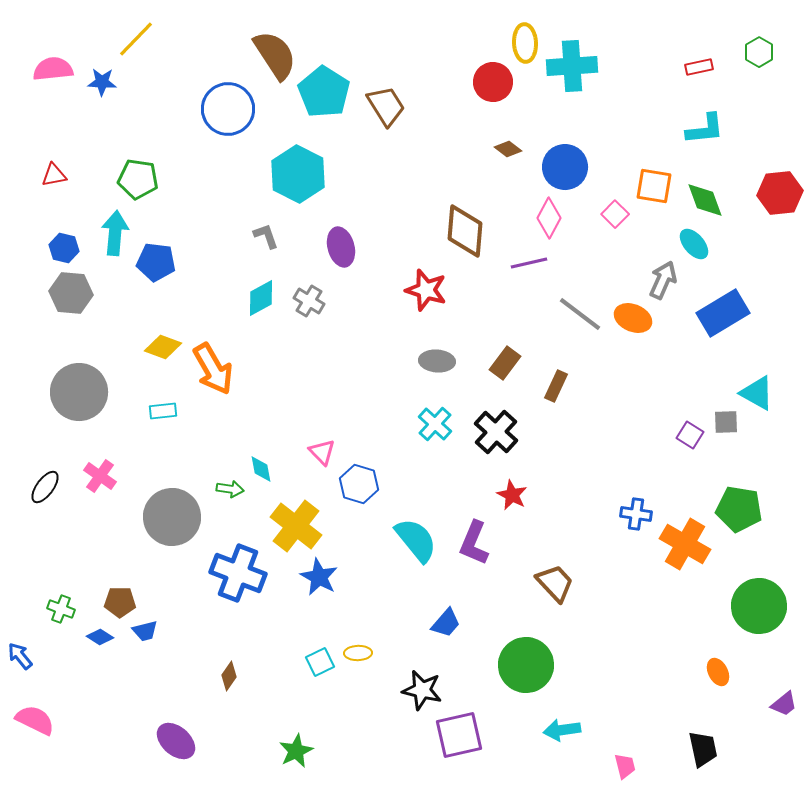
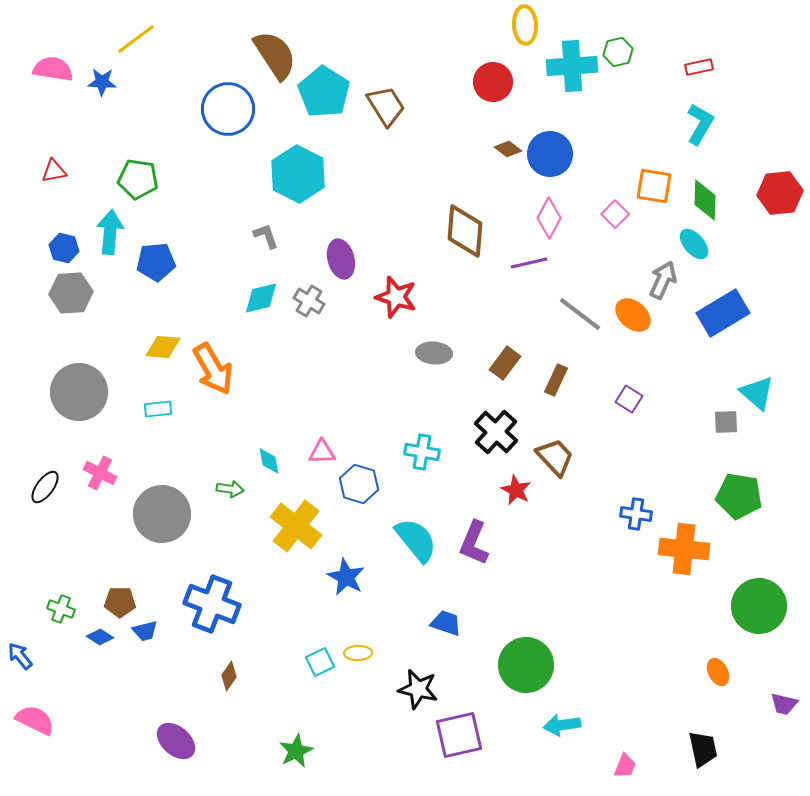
yellow line at (136, 39): rotated 9 degrees clockwise
yellow ellipse at (525, 43): moved 18 px up
green hexagon at (759, 52): moved 141 px left; rotated 16 degrees clockwise
pink semicircle at (53, 69): rotated 15 degrees clockwise
cyan L-shape at (705, 129): moved 5 px left, 5 px up; rotated 54 degrees counterclockwise
blue circle at (565, 167): moved 15 px left, 13 px up
red triangle at (54, 175): moved 4 px up
green diamond at (705, 200): rotated 21 degrees clockwise
cyan arrow at (115, 233): moved 5 px left, 1 px up
purple ellipse at (341, 247): moved 12 px down
blue pentagon at (156, 262): rotated 12 degrees counterclockwise
red star at (426, 290): moved 30 px left, 7 px down
gray hexagon at (71, 293): rotated 9 degrees counterclockwise
cyan diamond at (261, 298): rotated 15 degrees clockwise
orange ellipse at (633, 318): moved 3 px up; rotated 18 degrees clockwise
yellow diamond at (163, 347): rotated 15 degrees counterclockwise
gray ellipse at (437, 361): moved 3 px left, 8 px up
brown rectangle at (556, 386): moved 6 px up
cyan triangle at (757, 393): rotated 12 degrees clockwise
cyan rectangle at (163, 411): moved 5 px left, 2 px up
cyan cross at (435, 424): moved 13 px left, 28 px down; rotated 32 degrees counterclockwise
purple square at (690, 435): moved 61 px left, 36 px up
pink triangle at (322, 452): rotated 48 degrees counterclockwise
cyan diamond at (261, 469): moved 8 px right, 8 px up
pink cross at (100, 476): moved 3 px up; rotated 8 degrees counterclockwise
red star at (512, 495): moved 4 px right, 5 px up
green pentagon at (739, 509): moved 13 px up
gray circle at (172, 517): moved 10 px left, 3 px up
orange cross at (685, 544): moved 1 px left, 5 px down; rotated 24 degrees counterclockwise
blue cross at (238, 573): moved 26 px left, 31 px down
blue star at (319, 577): moved 27 px right
brown trapezoid at (555, 583): moved 126 px up
blue trapezoid at (446, 623): rotated 112 degrees counterclockwise
black star at (422, 690): moved 4 px left, 1 px up
purple trapezoid at (784, 704): rotated 52 degrees clockwise
cyan arrow at (562, 730): moved 5 px up
pink trapezoid at (625, 766): rotated 36 degrees clockwise
